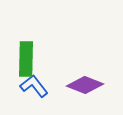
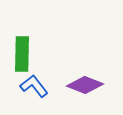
green rectangle: moved 4 px left, 5 px up
